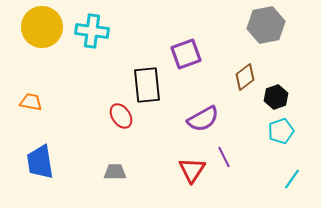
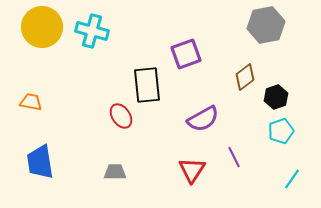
cyan cross: rotated 8 degrees clockwise
purple line: moved 10 px right
